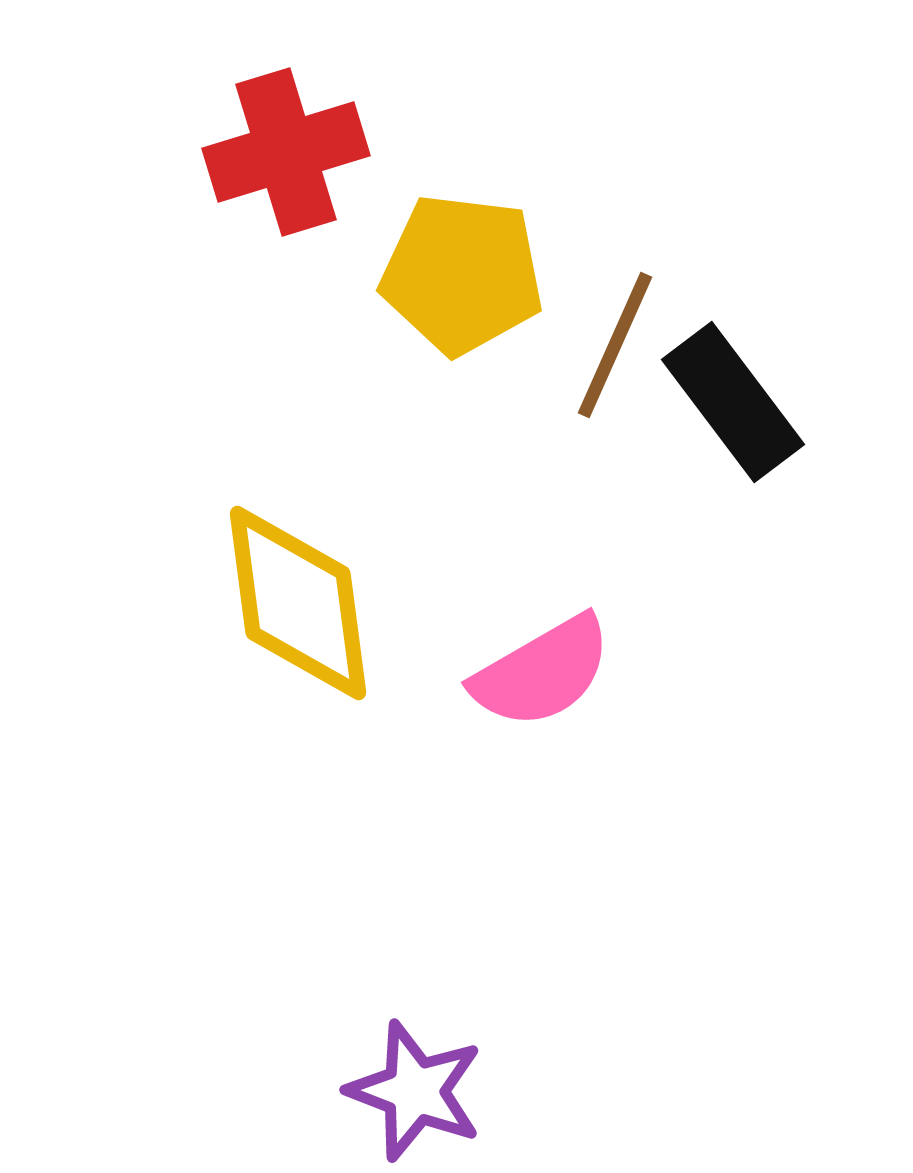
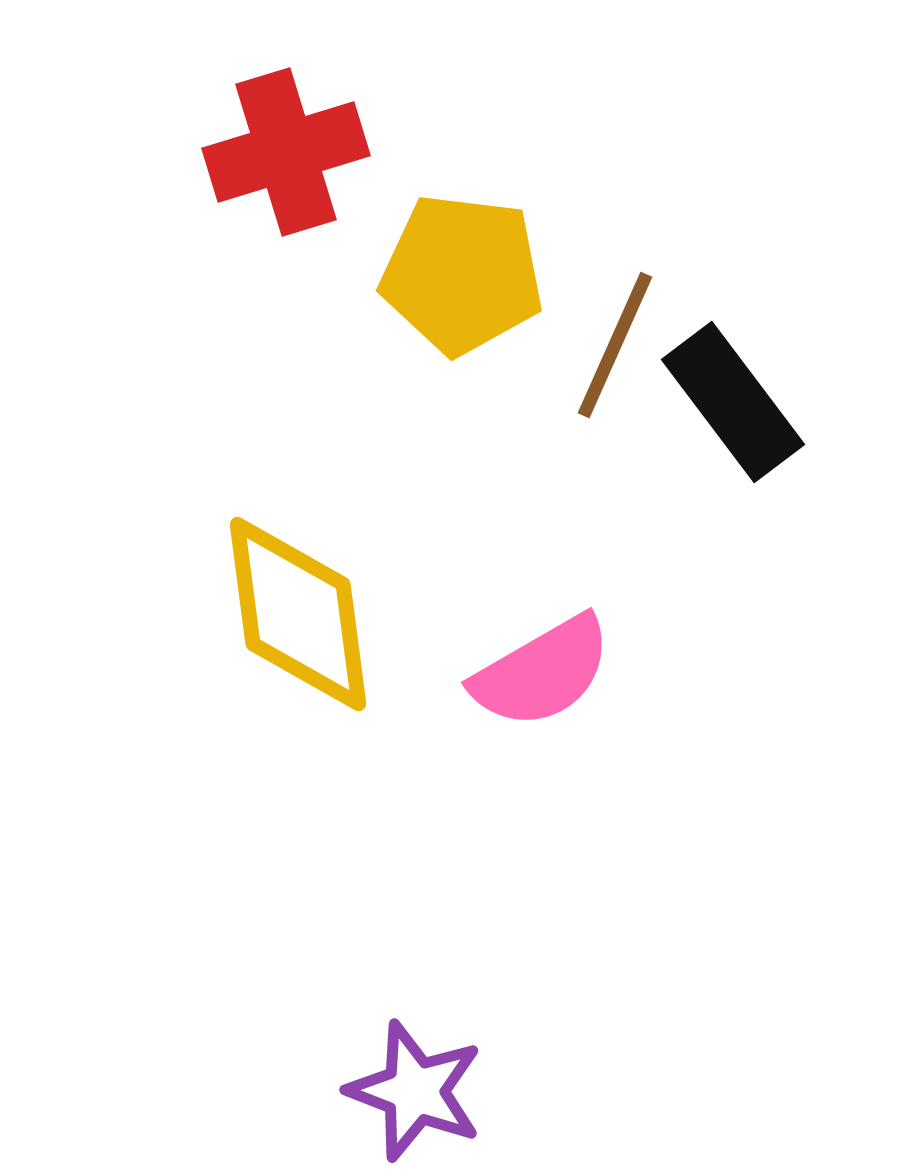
yellow diamond: moved 11 px down
